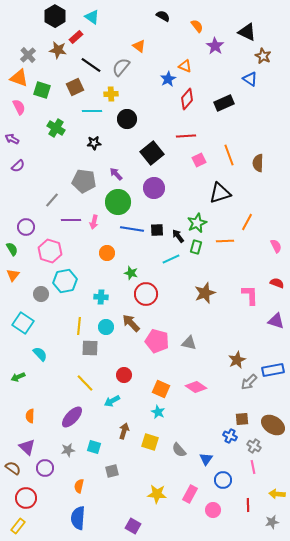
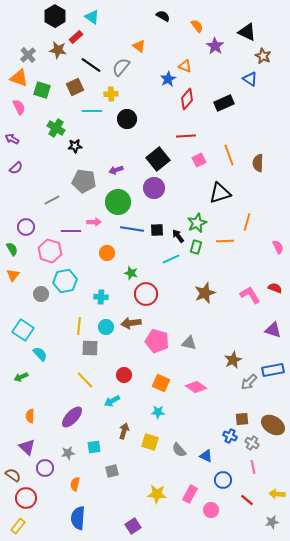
black star at (94, 143): moved 19 px left, 3 px down
black square at (152, 153): moved 6 px right, 6 px down
purple semicircle at (18, 166): moved 2 px left, 2 px down
purple arrow at (116, 174): moved 4 px up; rotated 64 degrees counterclockwise
gray line at (52, 200): rotated 21 degrees clockwise
purple line at (71, 220): moved 11 px down
pink arrow at (94, 222): rotated 104 degrees counterclockwise
orange line at (247, 222): rotated 12 degrees counterclockwise
pink semicircle at (276, 246): moved 2 px right, 1 px down
red semicircle at (277, 283): moved 2 px left, 5 px down
pink L-shape at (250, 295): rotated 30 degrees counterclockwise
purple triangle at (276, 321): moved 3 px left, 9 px down
cyan square at (23, 323): moved 7 px down
brown arrow at (131, 323): rotated 54 degrees counterclockwise
brown star at (237, 360): moved 4 px left
green arrow at (18, 377): moved 3 px right
yellow line at (85, 383): moved 3 px up
orange square at (161, 389): moved 6 px up
cyan star at (158, 412): rotated 24 degrees counterclockwise
gray cross at (254, 446): moved 2 px left, 3 px up
cyan square at (94, 447): rotated 24 degrees counterclockwise
gray star at (68, 450): moved 3 px down
blue triangle at (206, 459): moved 3 px up; rotated 40 degrees counterclockwise
brown semicircle at (13, 468): moved 7 px down
orange semicircle at (79, 486): moved 4 px left, 2 px up
red line at (248, 505): moved 1 px left, 5 px up; rotated 48 degrees counterclockwise
pink circle at (213, 510): moved 2 px left
purple square at (133, 526): rotated 28 degrees clockwise
